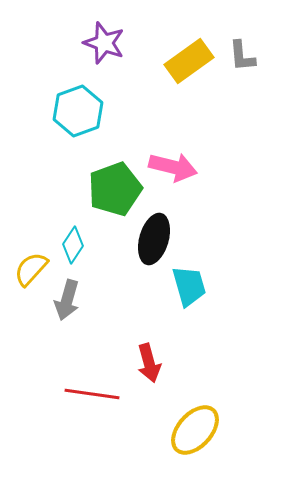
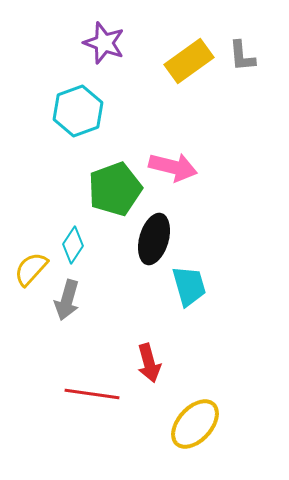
yellow ellipse: moved 6 px up
